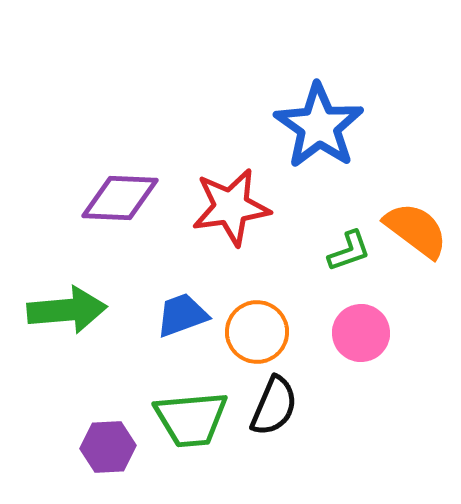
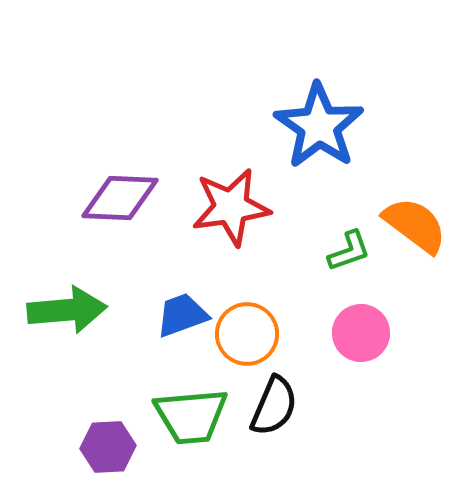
orange semicircle: moved 1 px left, 5 px up
orange circle: moved 10 px left, 2 px down
green trapezoid: moved 3 px up
